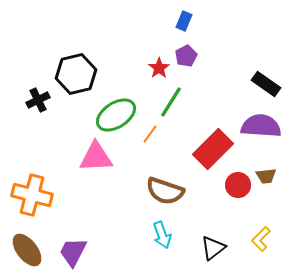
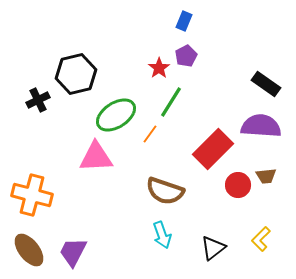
brown ellipse: moved 2 px right
